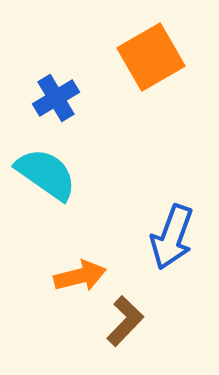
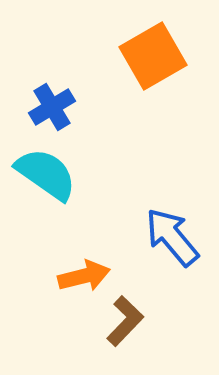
orange square: moved 2 px right, 1 px up
blue cross: moved 4 px left, 9 px down
blue arrow: rotated 120 degrees clockwise
orange arrow: moved 4 px right
